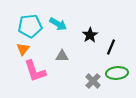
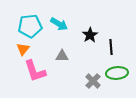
cyan arrow: moved 1 px right
black line: rotated 28 degrees counterclockwise
